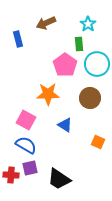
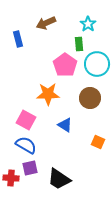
red cross: moved 3 px down
